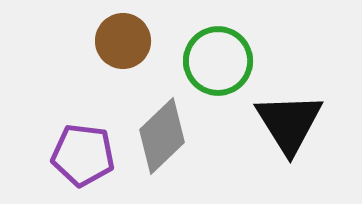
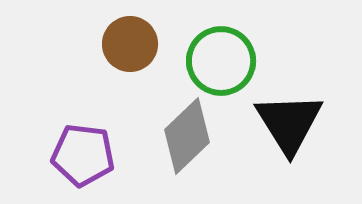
brown circle: moved 7 px right, 3 px down
green circle: moved 3 px right
gray diamond: moved 25 px right
